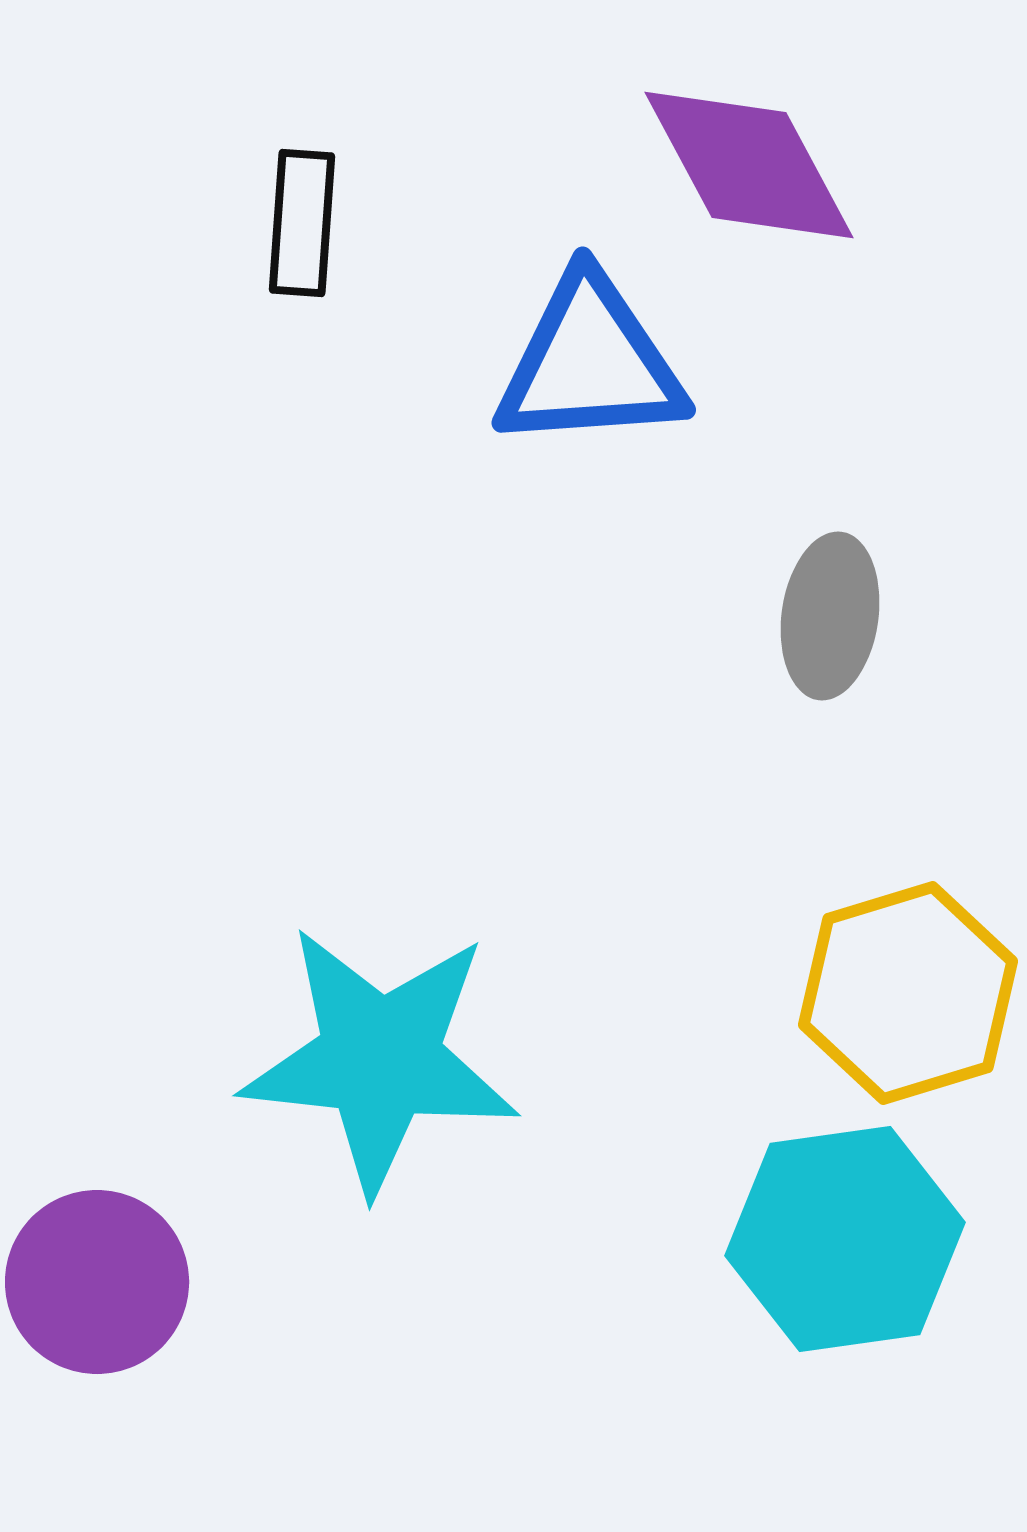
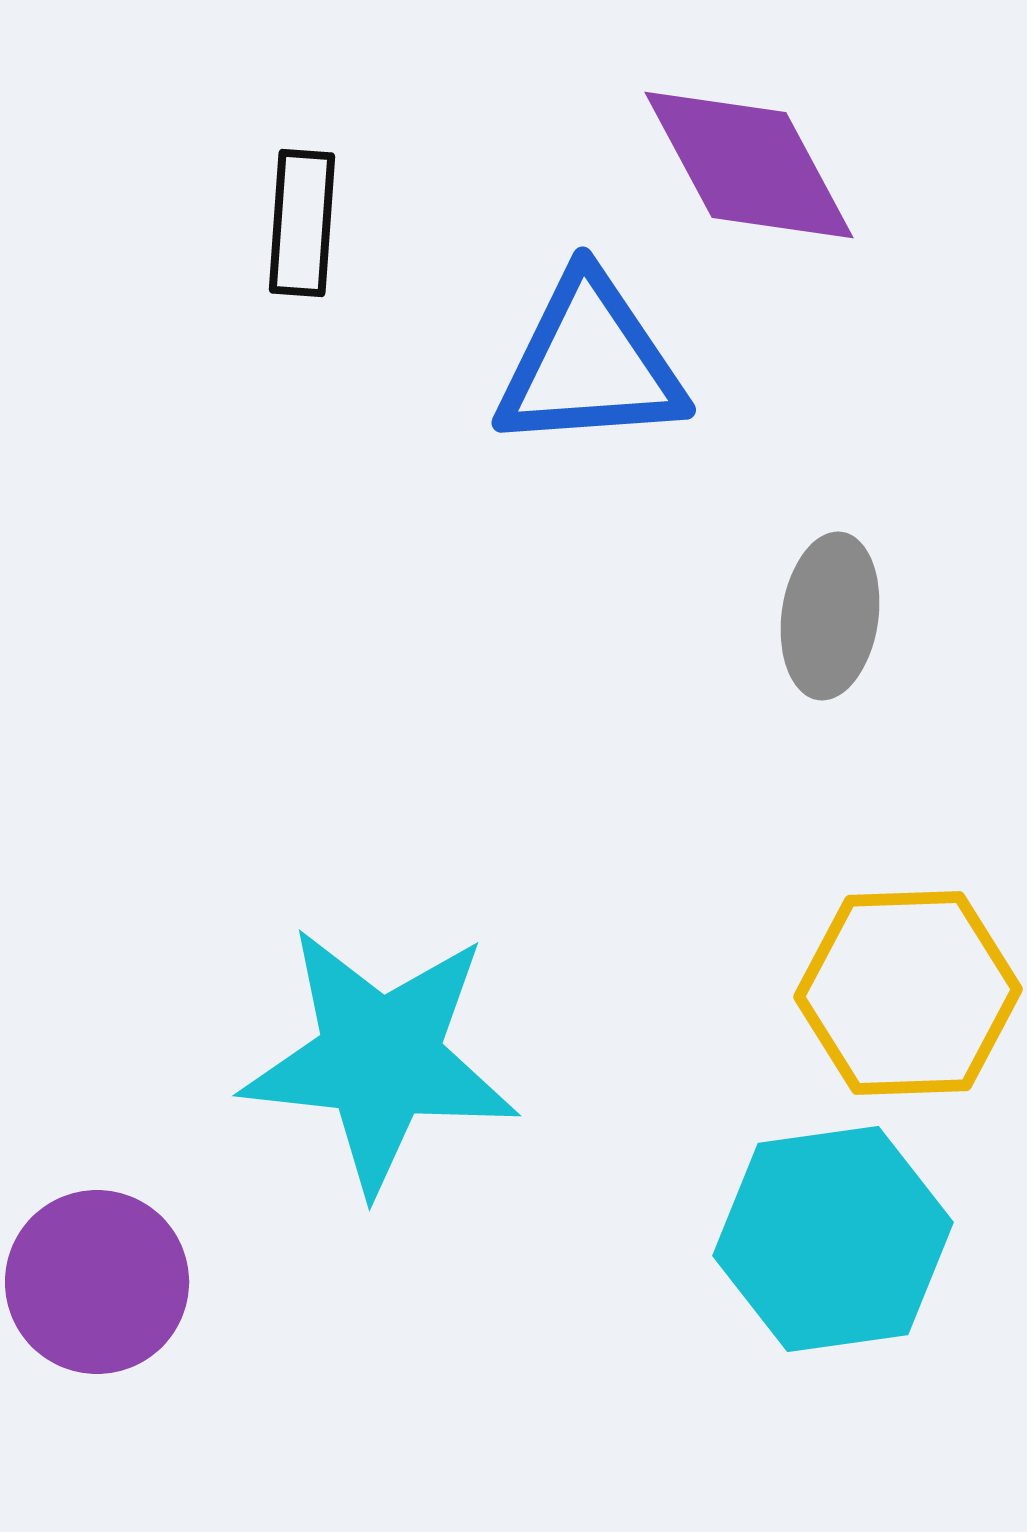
yellow hexagon: rotated 15 degrees clockwise
cyan hexagon: moved 12 px left
